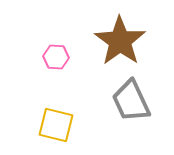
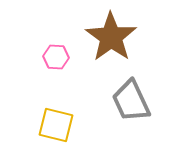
brown star: moved 9 px left, 4 px up
